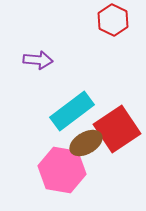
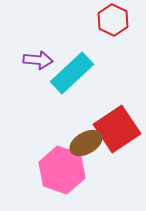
cyan rectangle: moved 38 px up; rotated 6 degrees counterclockwise
pink hexagon: rotated 9 degrees clockwise
